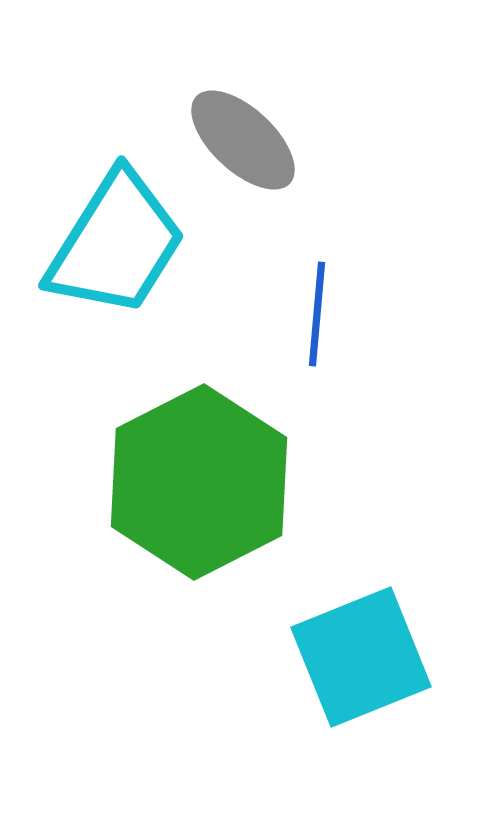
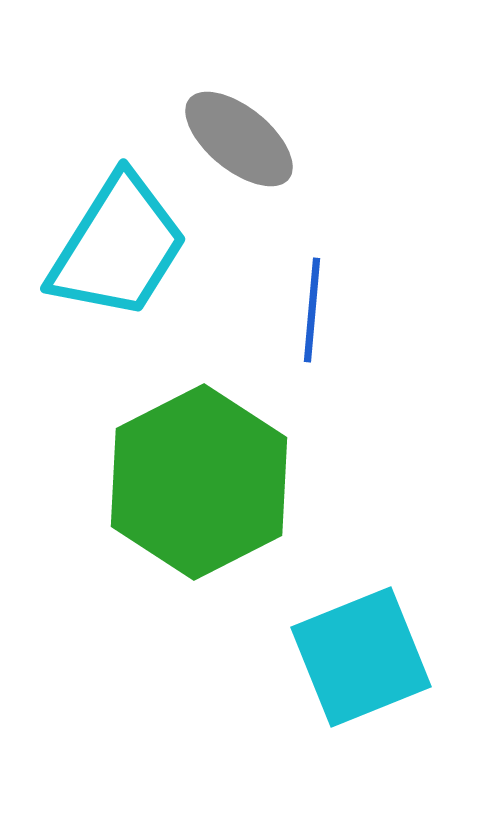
gray ellipse: moved 4 px left, 1 px up; rotated 4 degrees counterclockwise
cyan trapezoid: moved 2 px right, 3 px down
blue line: moved 5 px left, 4 px up
